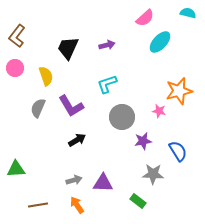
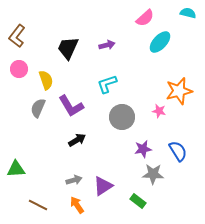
pink circle: moved 4 px right, 1 px down
yellow semicircle: moved 4 px down
purple star: moved 8 px down
purple triangle: moved 3 px down; rotated 35 degrees counterclockwise
brown line: rotated 36 degrees clockwise
